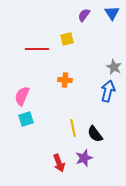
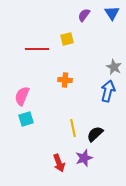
black semicircle: rotated 84 degrees clockwise
